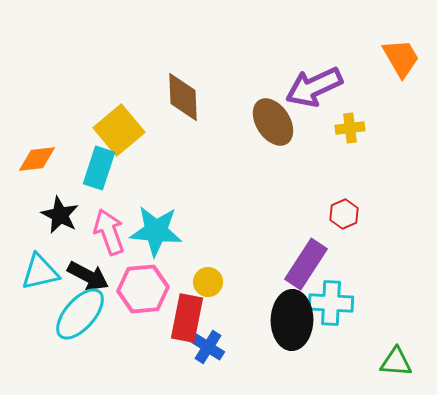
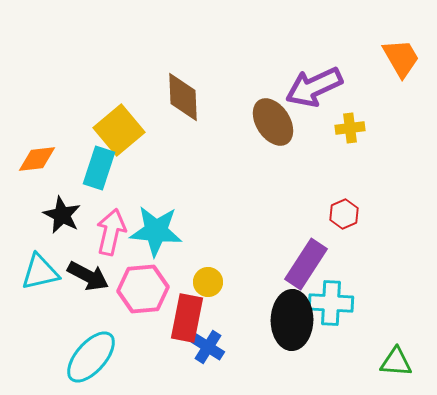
black star: moved 2 px right
pink arrow: moved 2 px right; rotated 33 degrees clockwise
cyan ellipse: moved 11 px right, 43 px down
